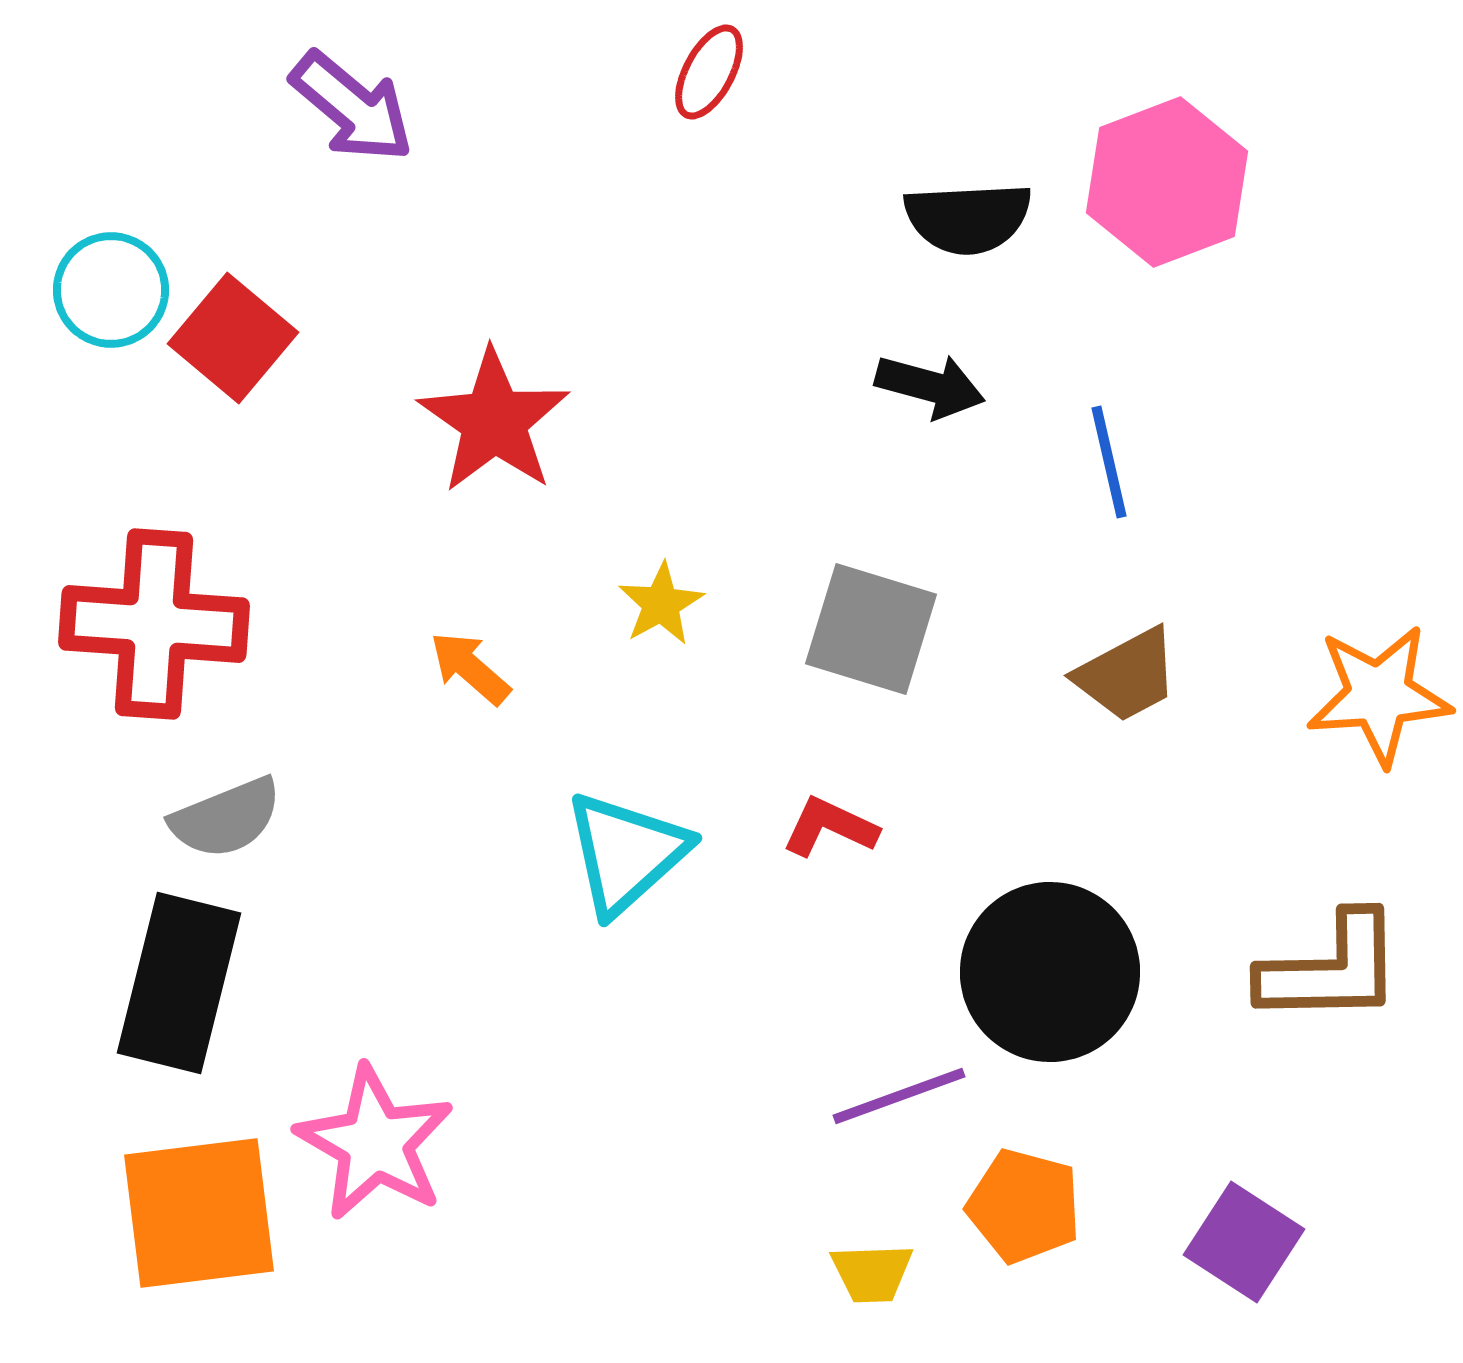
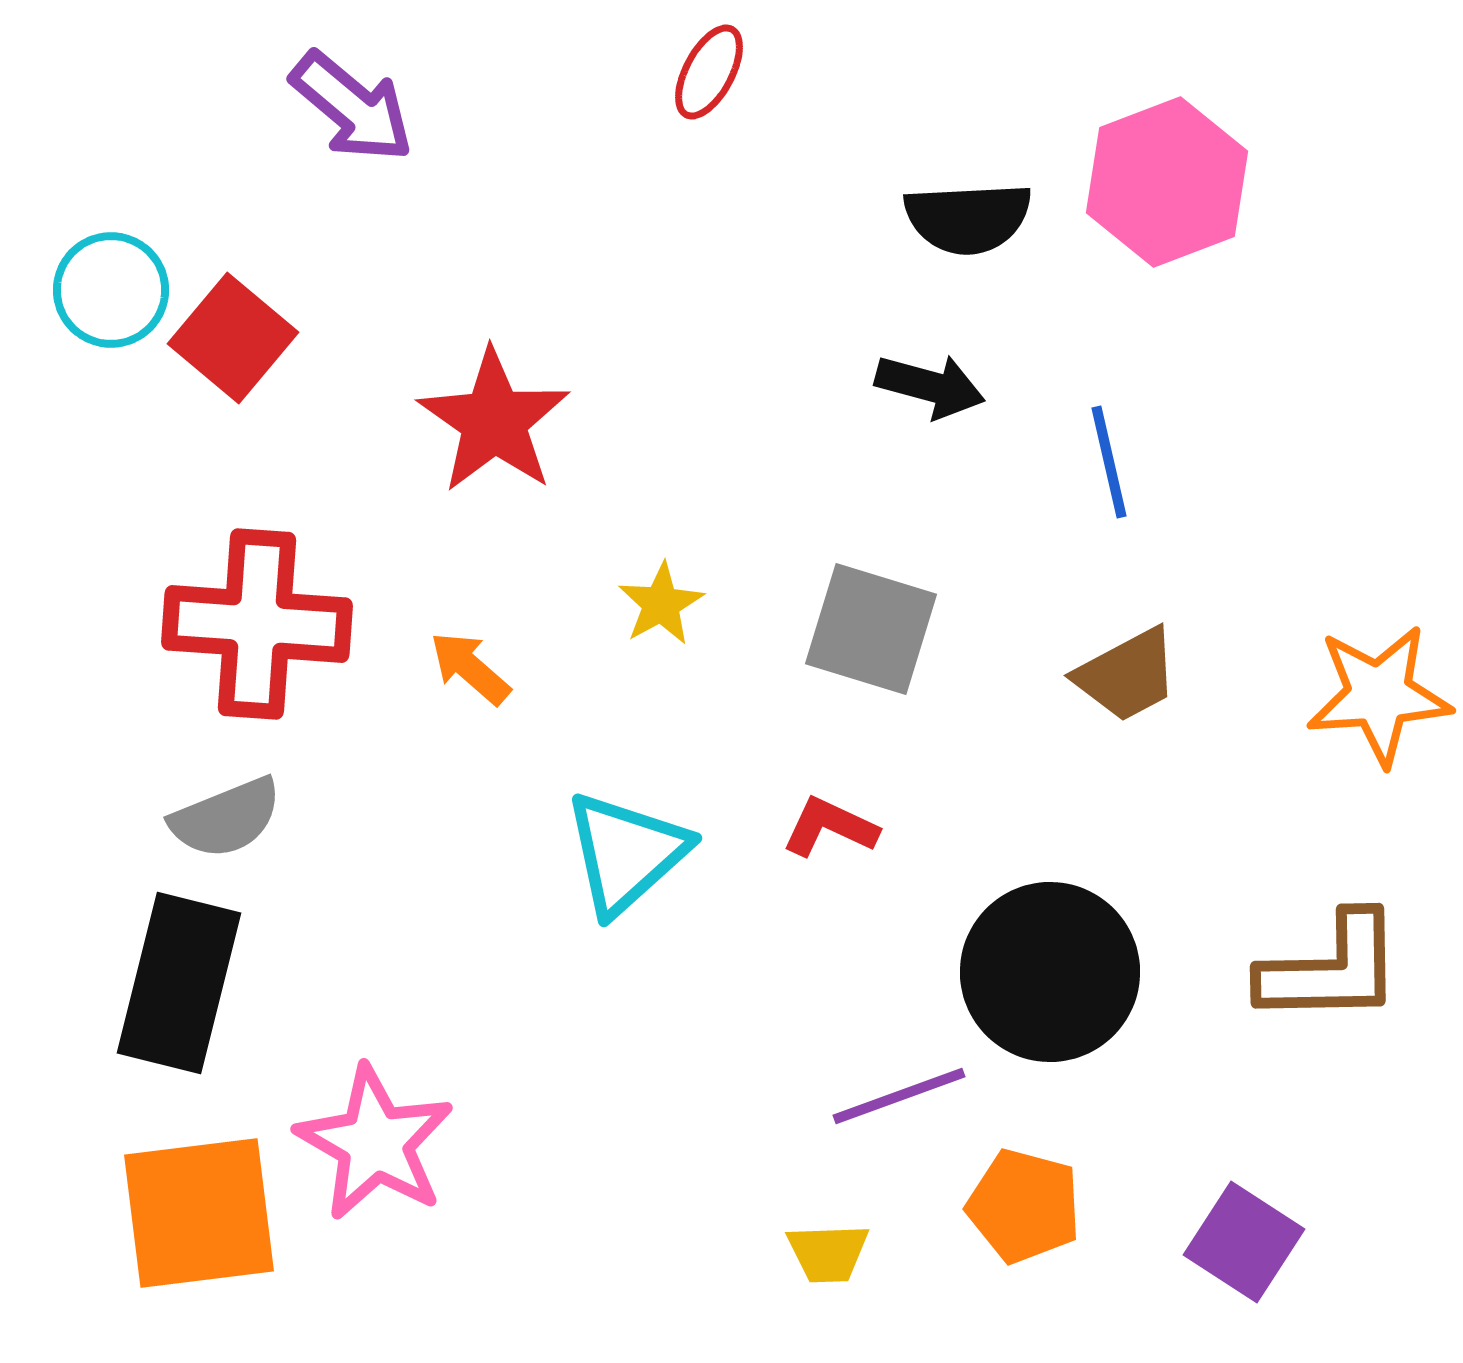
red cross: moved 103 px right
yellow trapezoid: moved 44 px left, 20 px up
